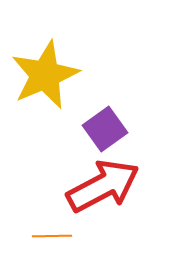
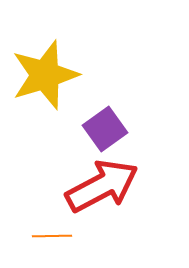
yellow star: rotated 6 degrees clockwise
red arrow: moved 1 px left
